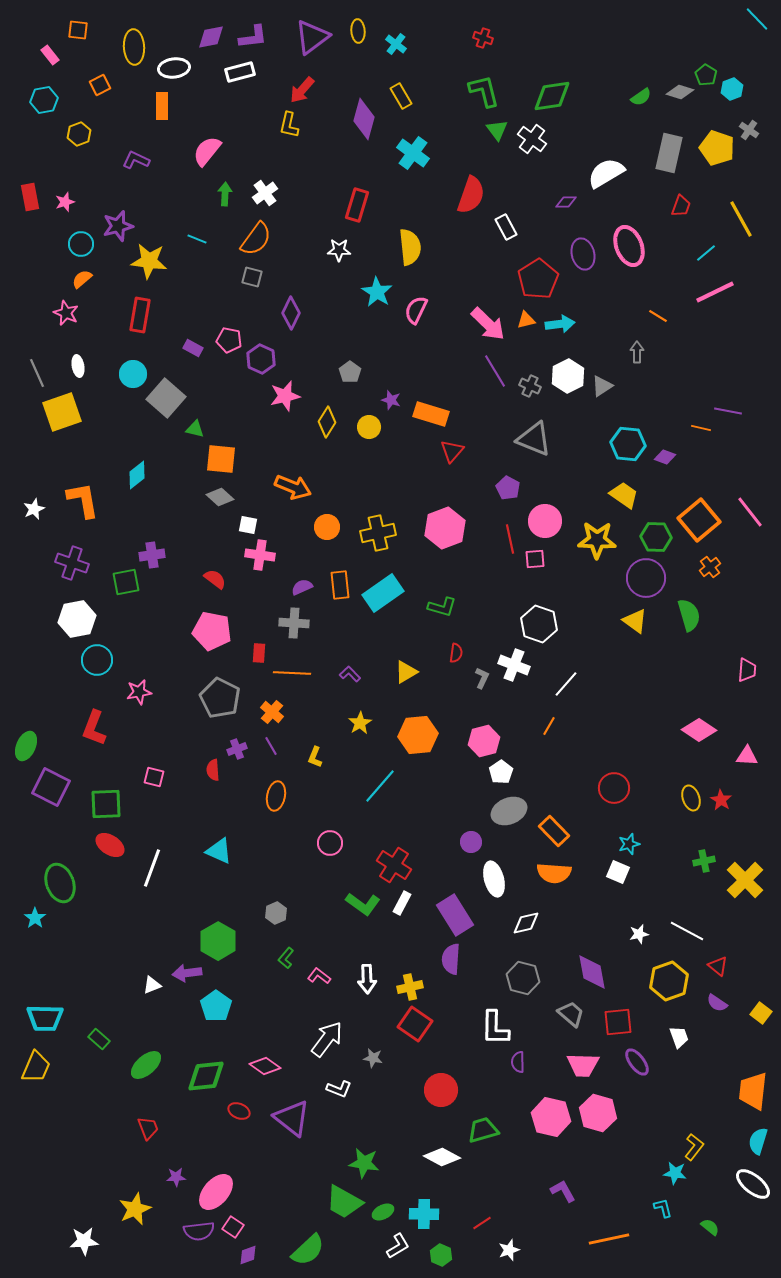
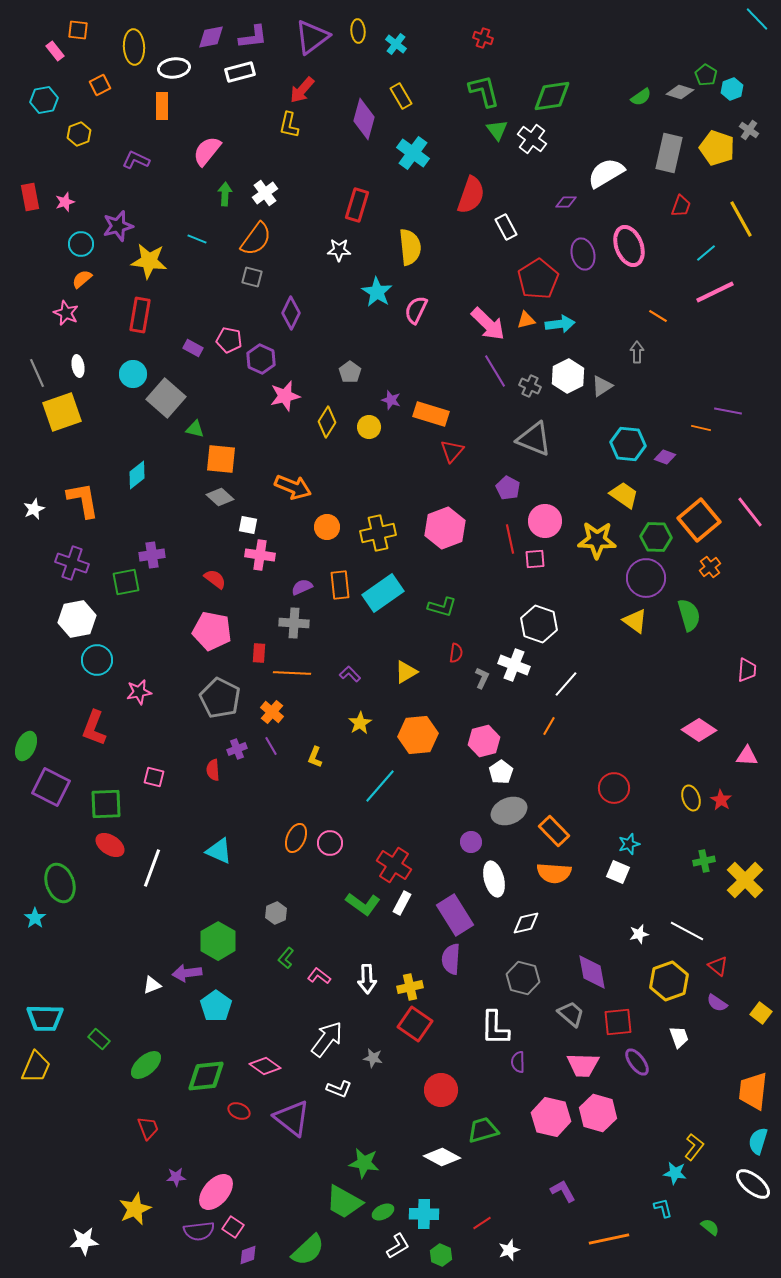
pink rectangle at (50, 55): moved 5 px right, 4 px up
orange ellipse at (276, 796): moved 20 px right, 42 px down; rotated 12 degrees clockwise
